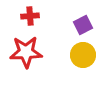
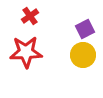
red cross: rotated 30 degrees counterclockwise
purple square: moved 2 px right, 4 px down
